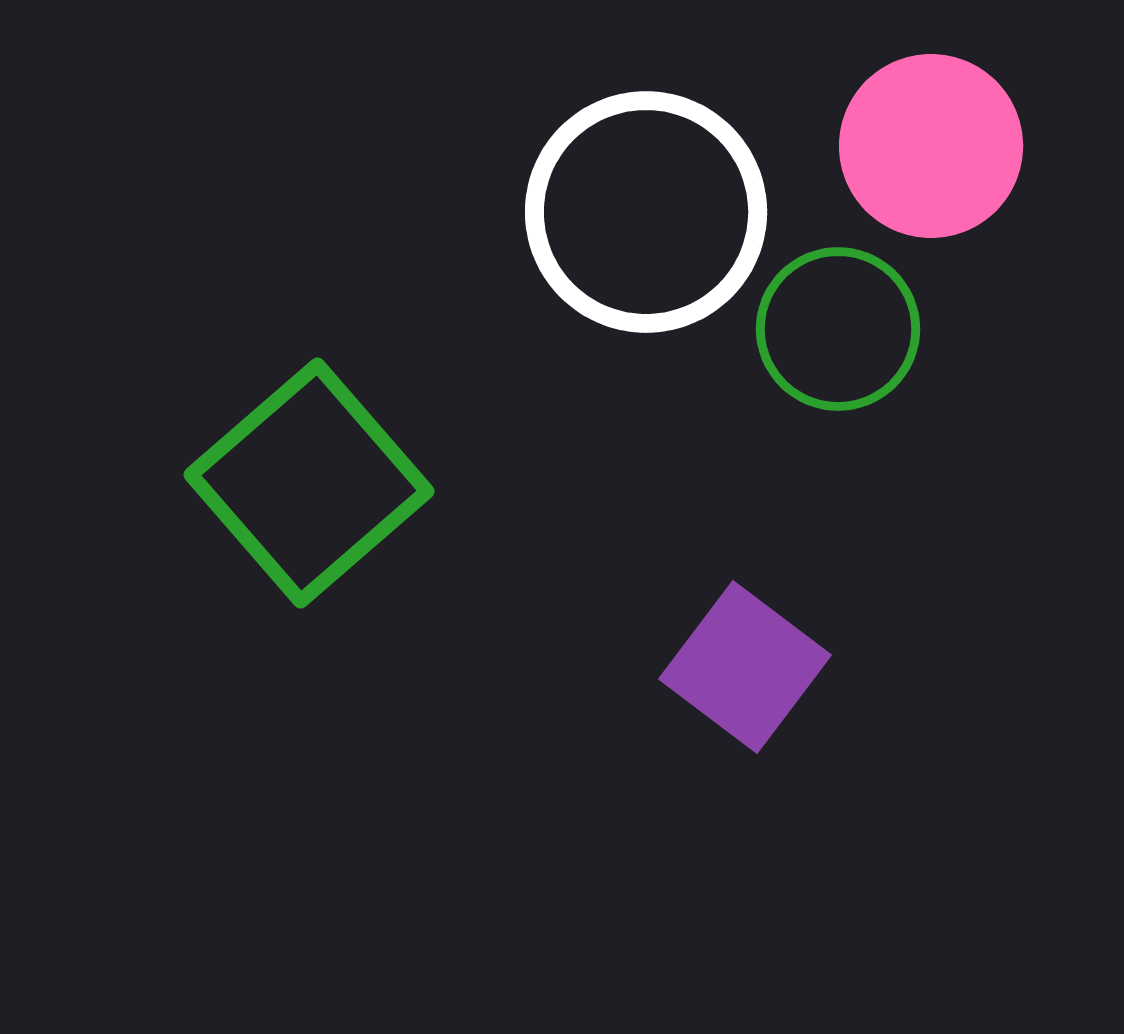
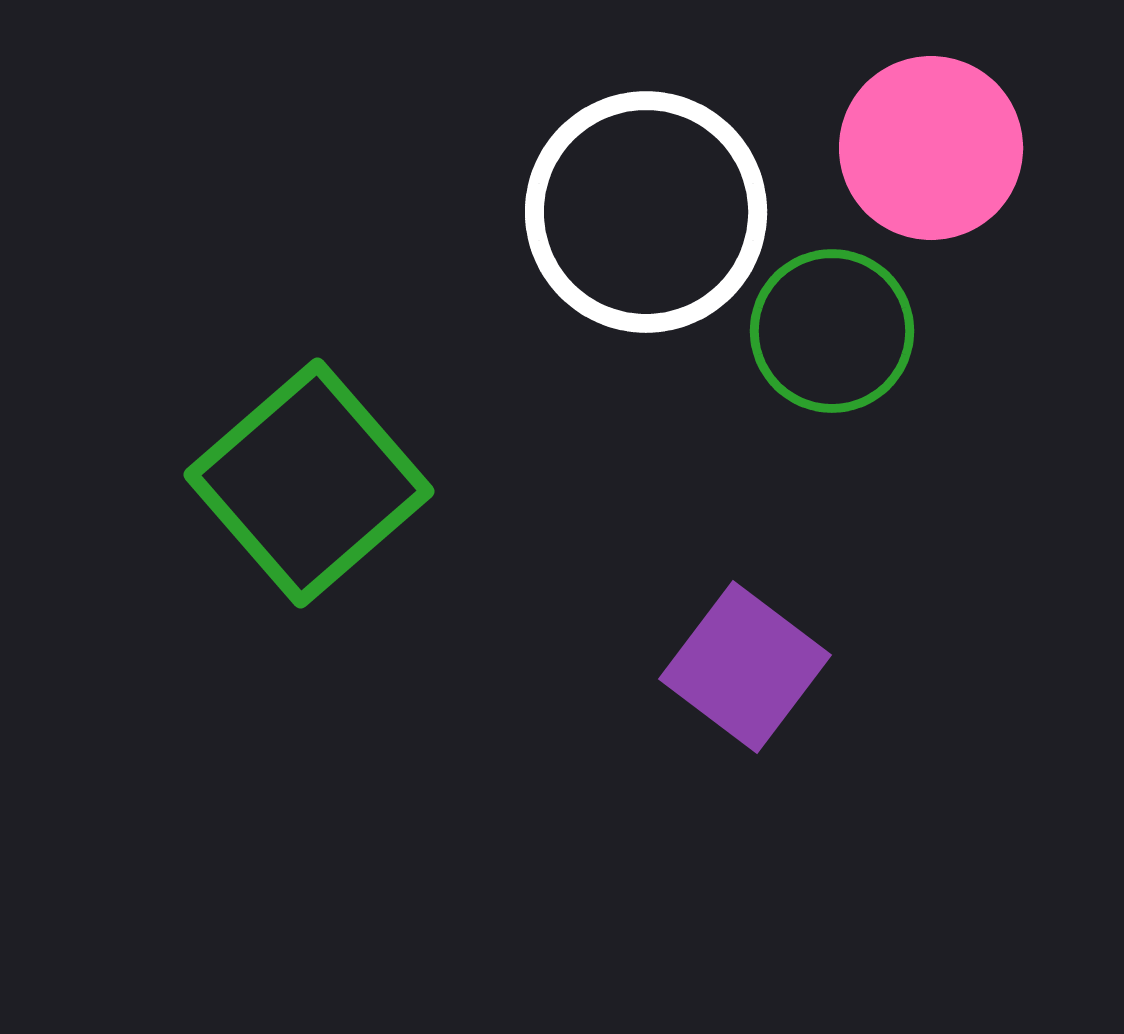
pink circle: moved 2 px down
green circle: moved 6 px left, 2 px down
